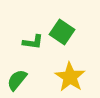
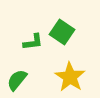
green L-shape: rotated 15 degrees counterclockwise
